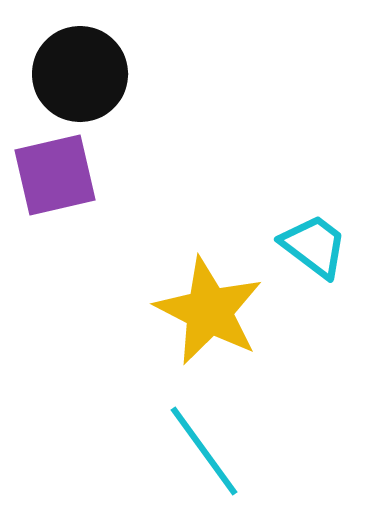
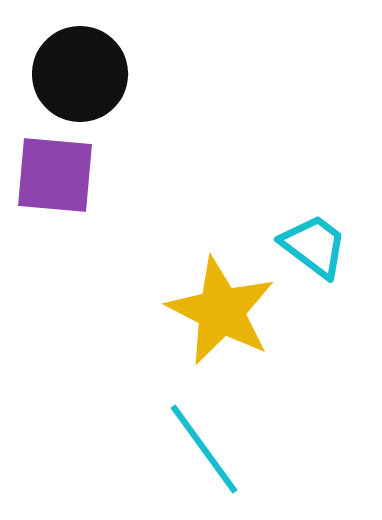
purple square: rotated 18 degrees clockwise
yellow star: moved 12 px right
cyan line: moved 2 px up
